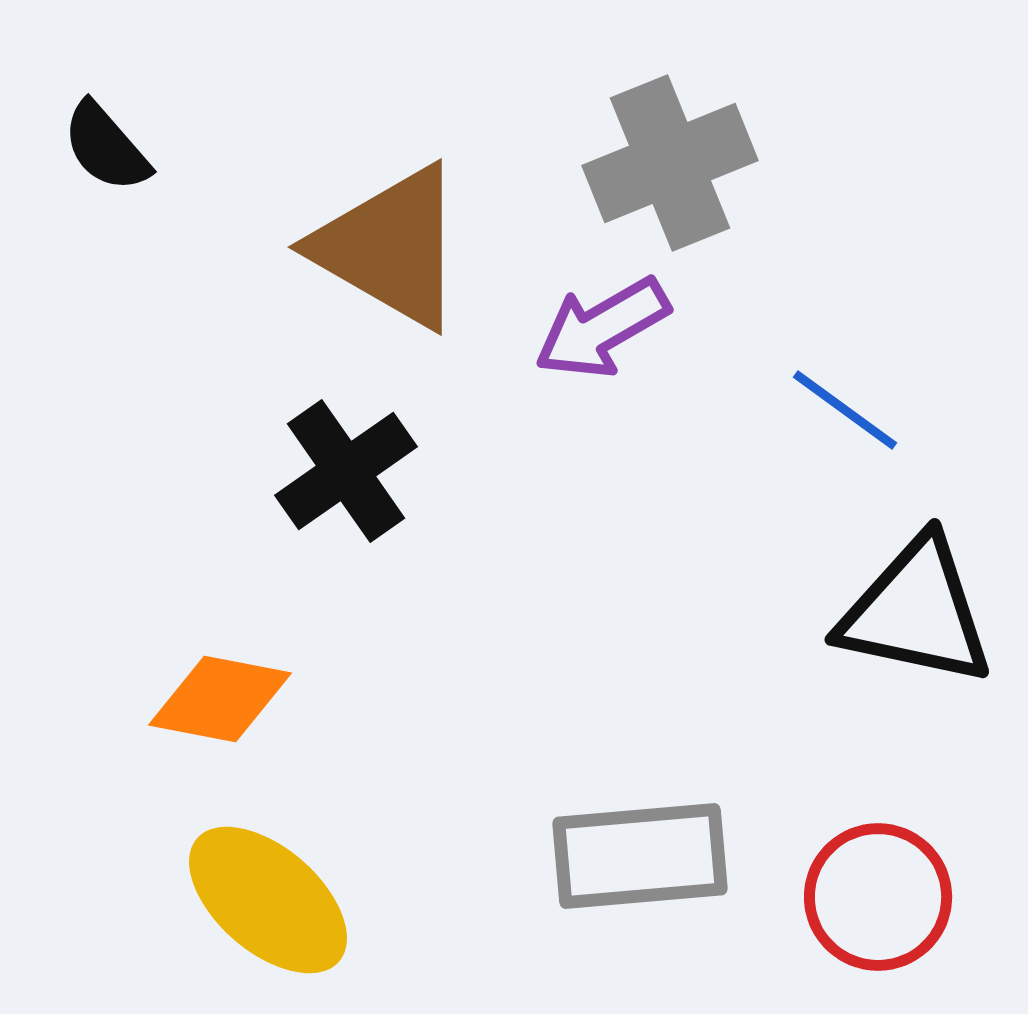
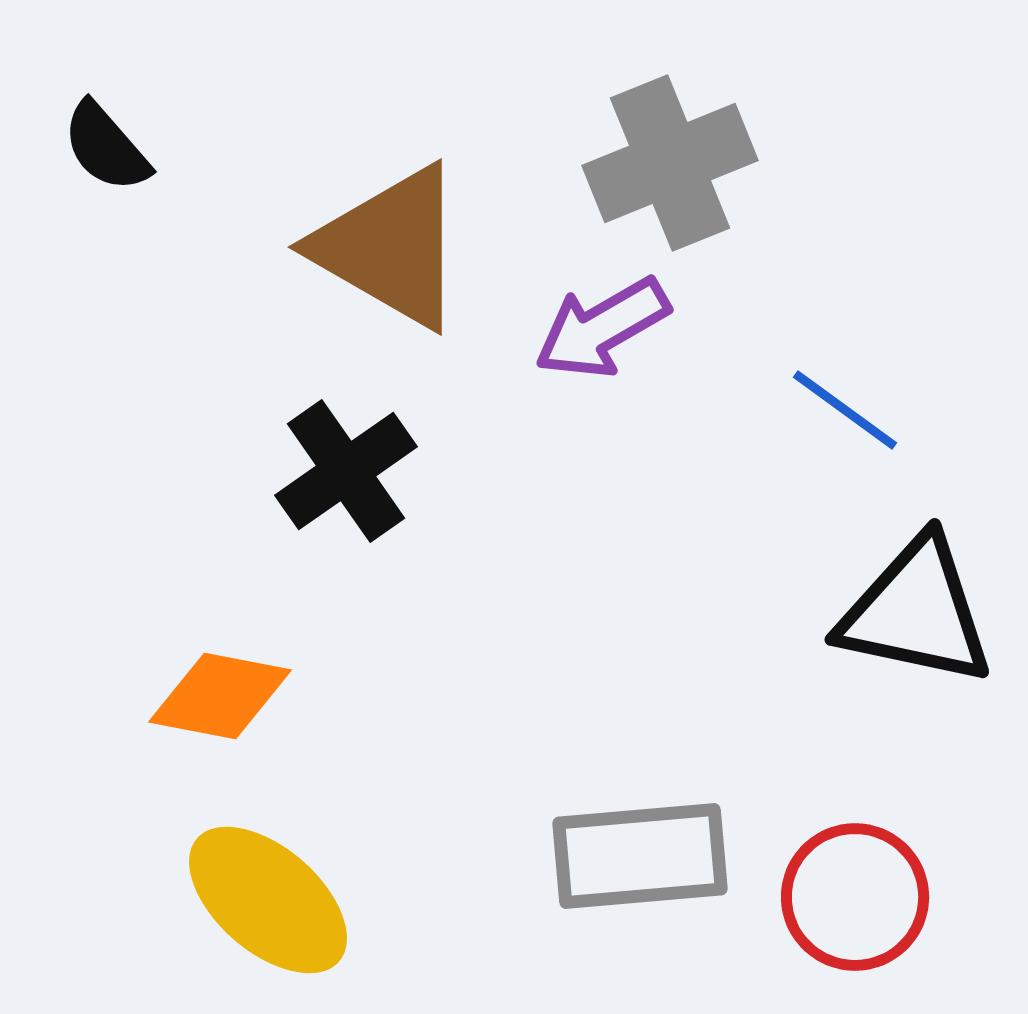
orange diamond: moved 3 px up
red circle: moved 23 px left
